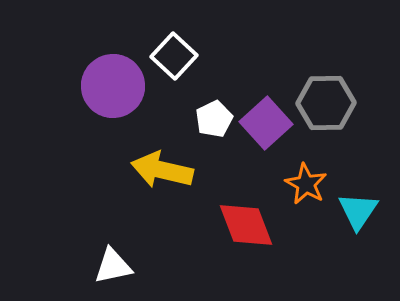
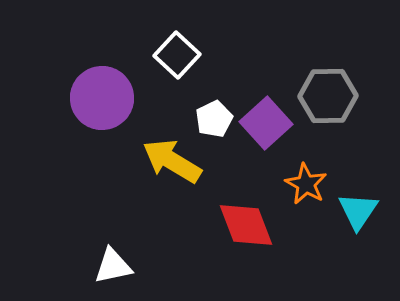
white square: moved 3 px right, 1 px up
purple circle: moved 11 px left, 12 px down
gray hexagon: moved 2 px right, 7 px up
yellow arrow: moved 10 px right, 9 px up; rotated 18 degrees clockwise
